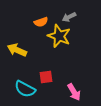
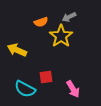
yellow star: moved 2 px right; rotated 15 degrees clockwise
pink arrow: moved 1 px left, 3 px up
